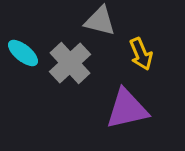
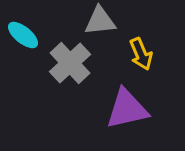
gray triangle: rotated 20 degrees counterclockwise
cyan ellipse: moved 18 px up
